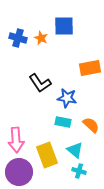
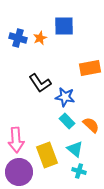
orange star: moved 1 px left; rotated 24 degrees clockwise
blue star: moved 2 px left, 1 px up
cyan rectangle: moved 4 px right, 1 px up; rotated 35 degrees clockwise
cyan triangle: moved 1 px up
